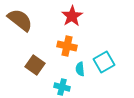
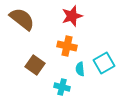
red star: rotated 15 degrees clockwise
brown semicircle: moved 2 px right, 1 px up
cyan square: moved 1 px down
